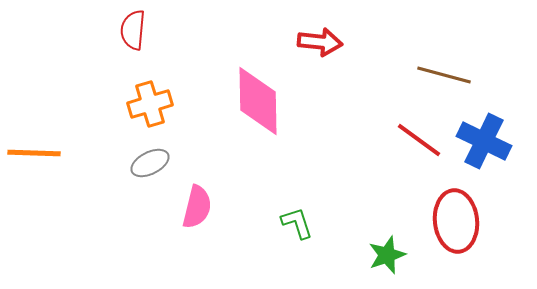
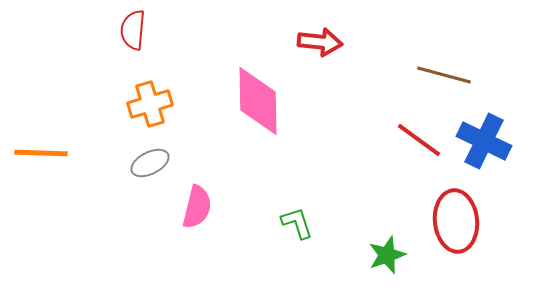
orange line: moved 7 px right
